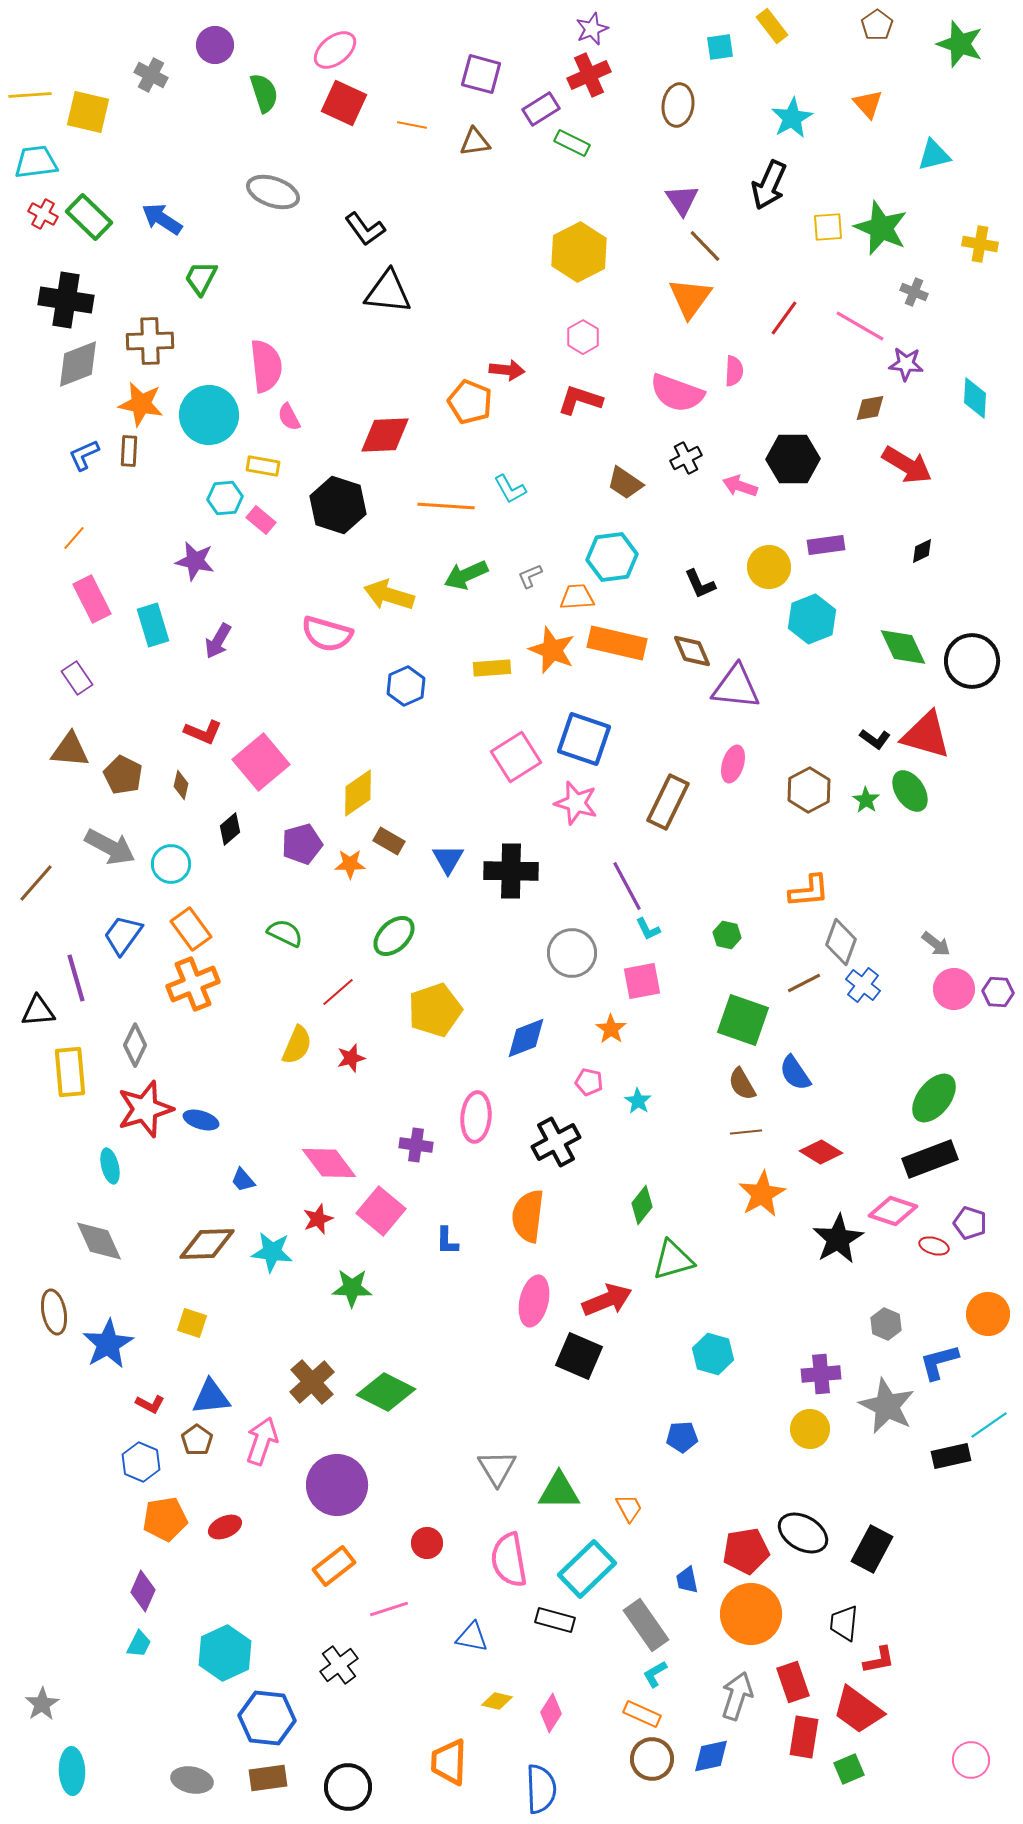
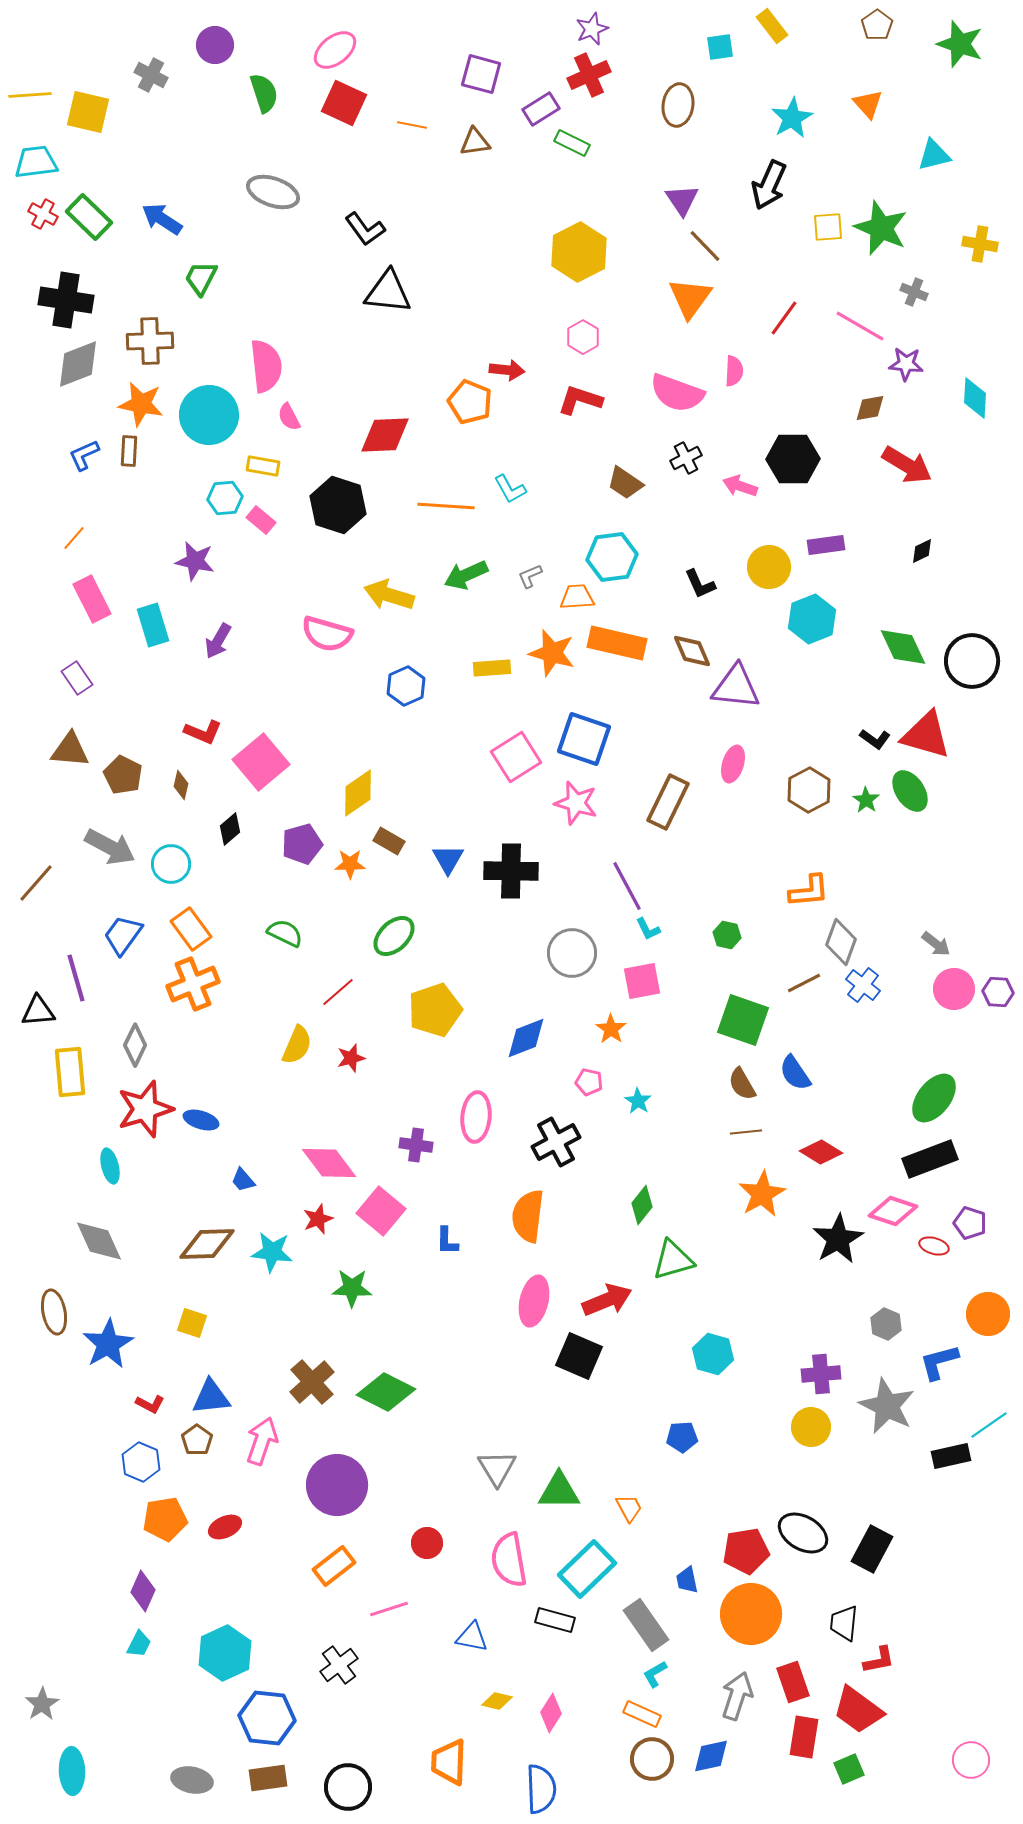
orange star at (552, 650): moved 3 px down; rotated 6 degrees counterclockwise
yellow circle at (810, 1429): moved 1 px right, 2 px up
